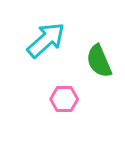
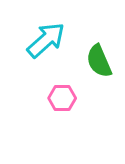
pink hexagon: moved 2 px left, 1 px up
